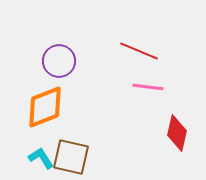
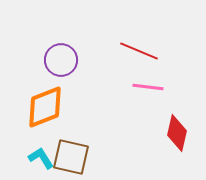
purple circle: moved 2 px right, 1 px up
